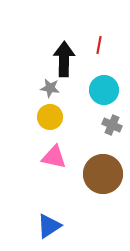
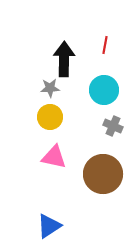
red line: moved 6 px right
gray star: rotated 12 degrees counterclockwise
gray cross: moved 1 px right, 1 px down
